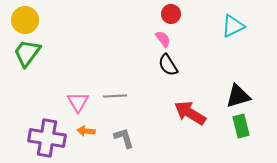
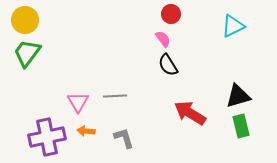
purple cross: moved 1 px up; rotated 21 degrees counterclockwise
